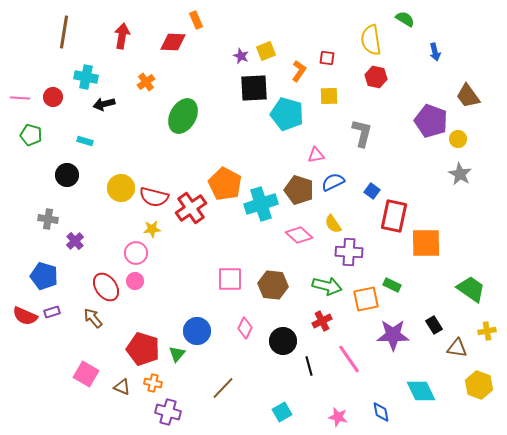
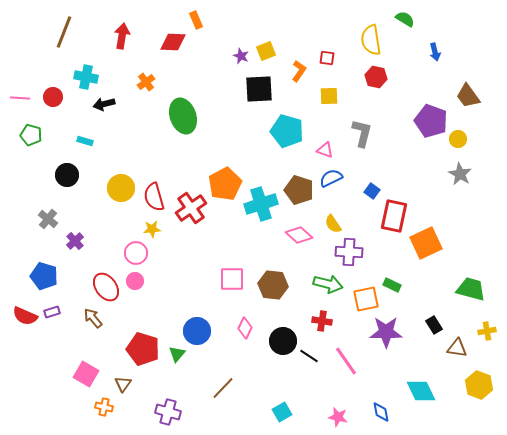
brown line at (64, 32): rotated 12 degrees clockwise
black square at (254, 88): moved 5 px right, 1 px down
cyan pentagon at (287, 114): moved 17 px down
green ellipse at (183, 116): rotated 48 degrees counterclockwise
pink triangle at (316, 155): moved 9 px right, 5 px up; rotated 30 degrees clockwise
blue semicircle at (333, 182): moved 2 px left, 4 px up
orange pentagon at (225, 184): rotated 16 degrees clockwise
red semicircle at (154, 197): rotated 60 degrees clockwise
gray cross at (48, 219): rotated 30 degrees clockwise
orange square at (426, 243): rotated 24 degrees counterclockwise
pink square at (230, 279): moved 2 px right
green arrow at (327, 286): moved 1 px right, 2 px up
green trapezoid at (471, 289): rotated 20 degrees counterclockwise
red cross at (322, 321): rotated 36 degrees clockwise
purple star at (393, 335): moved 7 px left, 3 px up
pink line at (349, 359): moved 3 px left, 2 px down
black line at (309, 366): moved 10 px up; rotated 42 degrees counterclockwise
orange cross at (153, 383): moved 49 px left, 24 px down
brown triangle at (122, 387): moved 1 px right, 3 px up; rotated 42 degrees clockwise
